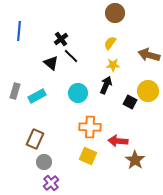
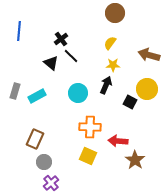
yellow circle: moved 1 px left, 2 px up
